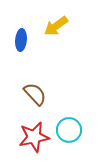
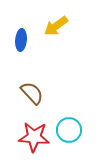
brown semicircle: moved 3 px left, 1 px up
red star: rotated 16 degrees clockwise
